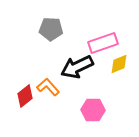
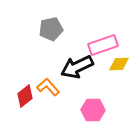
gray pentagon: rotated 15 degrees counterclockwise
pink rectangle: moved 2 px down
yellow diamond: rotated 20 degrees clockwise
